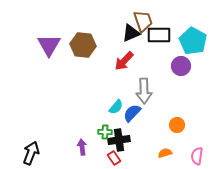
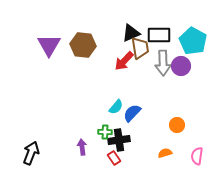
brown trapezoid: moved 3 px left, 27 px down; rotated 10 degrees clockwise
gray arrow: moved 19 px right, 28 px up
